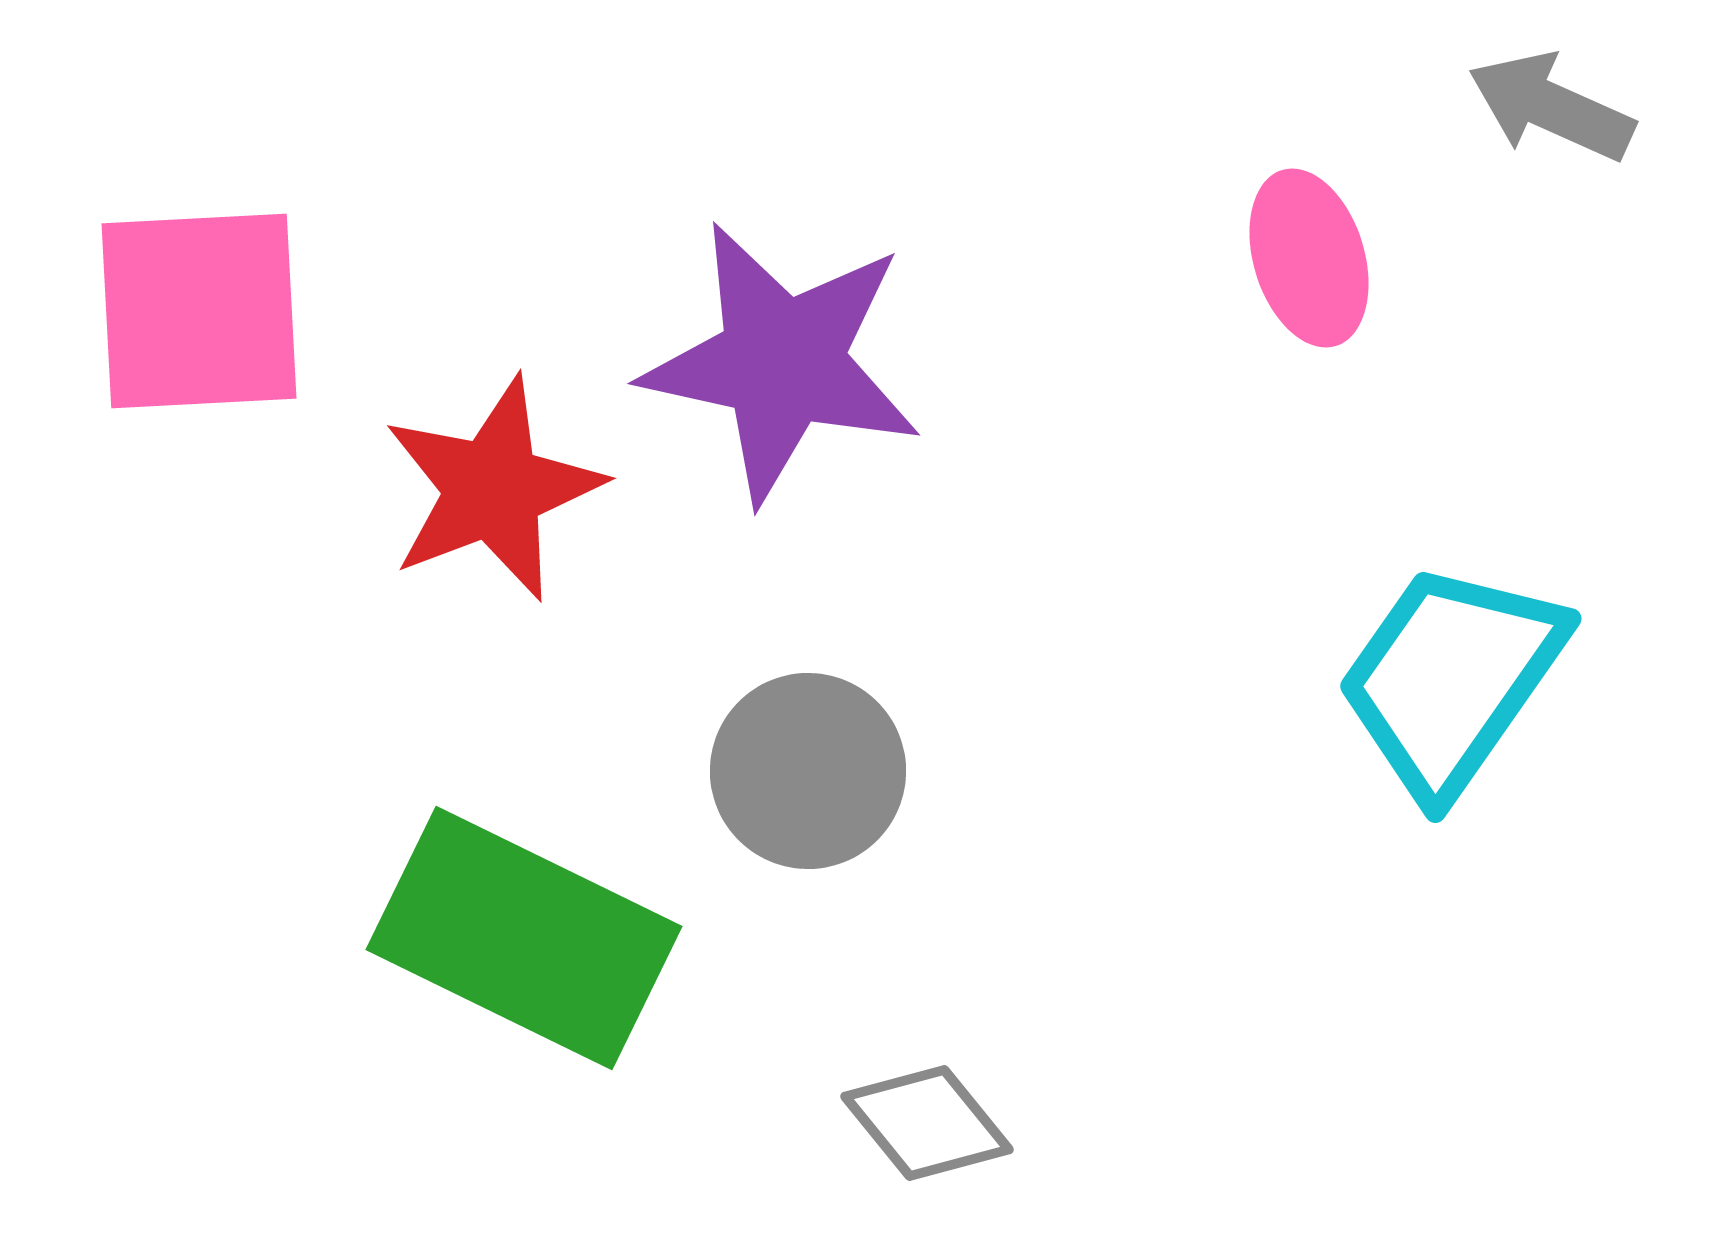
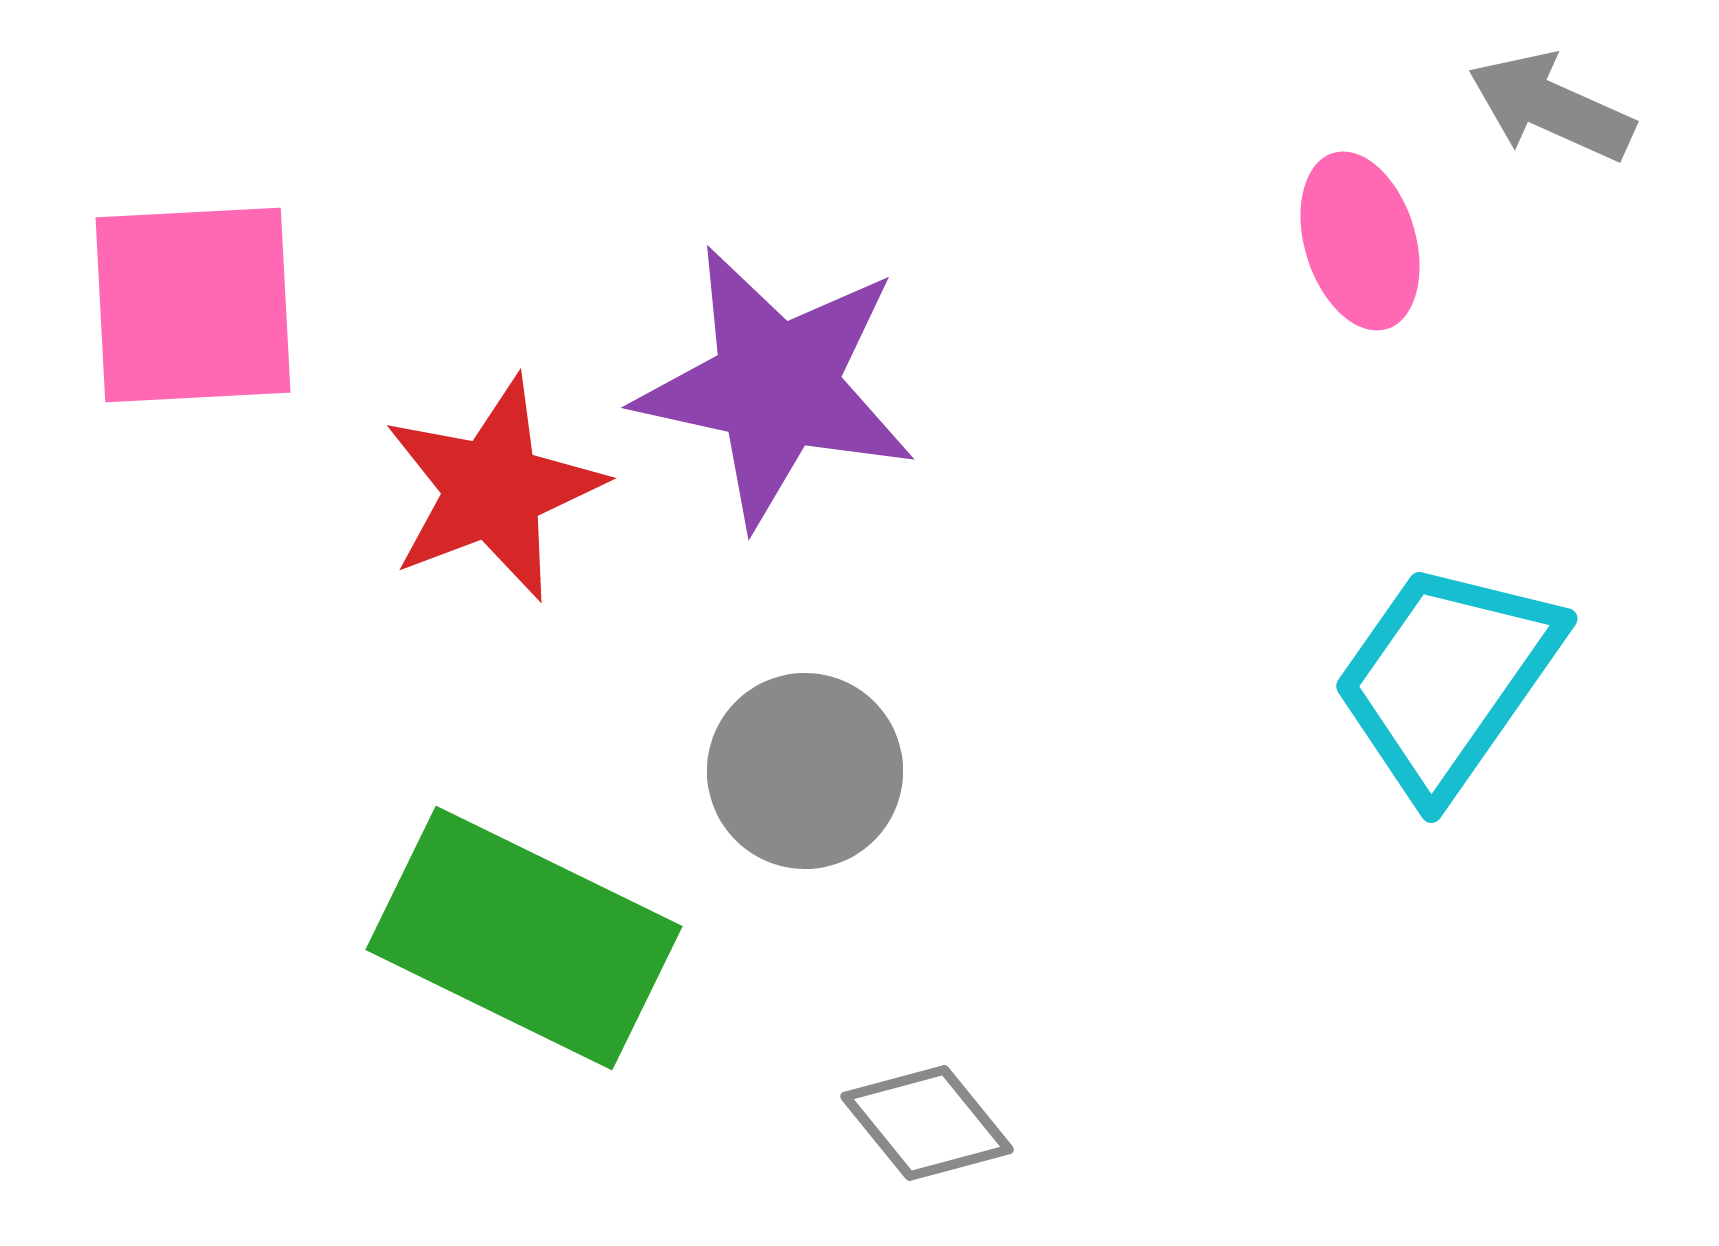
pink ellipse: moved 51 px right, 17 px up
pink square: moved 6 px left, 6 px up
purple star: moved 6 px left, 24 px down
cyan trapezoid: moved 4 px left
gray circle: moved 3 px left
